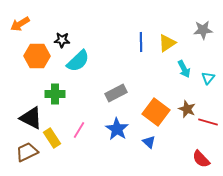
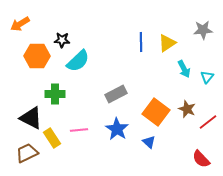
cyan triangle: moved 1 px left, 1 px up
gray rectangle: moved 1 px down
red line: rotated 54 degrees counterclockwise
pink line: rotated 54 degrees clockwise
brown trapezoid: moved 1 px down
